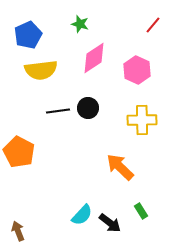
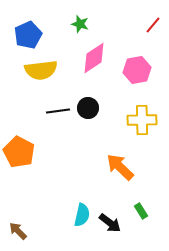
pink hexagon: rotated 24 degrees clockwise
cyan semicircle: rotated 30 degrees counterclockwise
brown arrow: rotated 24 degrees counterclockwise
